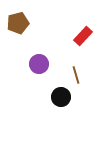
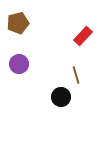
purple circle: moved 20 px left
